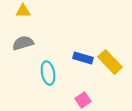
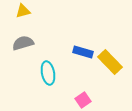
yellow triangle: rotated 14 degrees counterclockwise
blue rectangle: moved 6 px up
